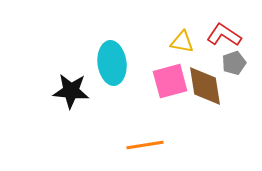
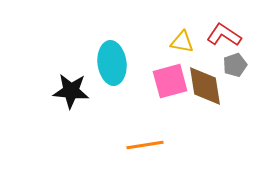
gray pentagon: moved 1 px right, 2 px down
